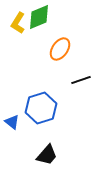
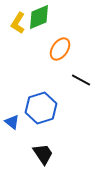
black line: rotated 48 degrees clockwise
black trapezoid: moved 4 px left, 1 px up; rotated 75 degrees counterclockwise
